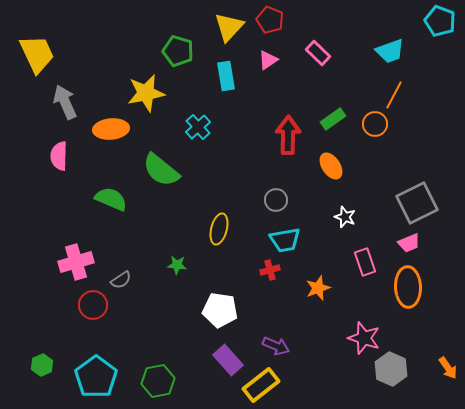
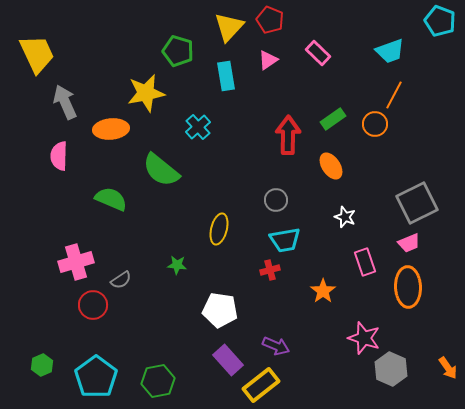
orange star at (318, 288): moved 5 px right, 3 px down; rotated 15 degrees counterclockwise
